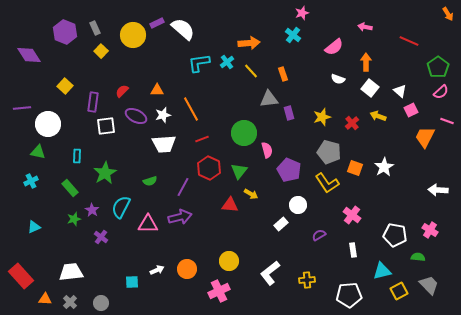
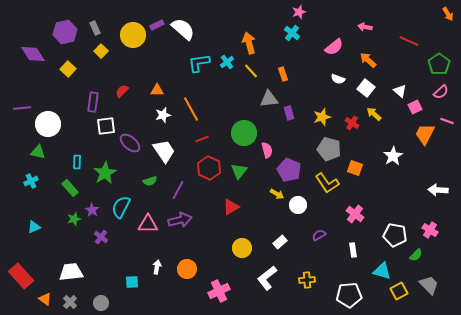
pink star at (302, 13): moved 3 px left, 1 px up
purple rectangle at (157, 23): moved 2 px down
purple hexagon at (65, 32): rotated 25 degrees clockwise
cyan cross at (293, 35): moved 1 px left, 2 px up
orange arrow at (249, 43): rotated 100 degrees counterclockwise
purple diamond at (29, 55): moved 4 px right, 1 px up
orange arrow at (366, 62): moved 2 px right, 2 px up; rotated 48 degrees counterclockwise
green pentagon at (438, 67): moved 1 px right, 3 px up
yellow square at (65, 86): moved 3 px right, 17 px up
white square at (370, 88): moved 4 px left
pink square at (411, 110): moved 4 px right, 3 px up
purple ellipse at (136, 116): moved 6 px left, 27 px down; rotated 15 degrees clockwise
yellow arrow at (378, 116): moved 4 px left, 2 px up; rotated 21 degrees clockwise
red cross at (352, 123): rotated 16 degrees counterclockwise
orange trapezoid at (425, 137): moved 3 px up
white trapezoid at (164, 144): moved 7 px down; rotated 120 degrees counterclockwise
gray pentagon at (329, 152): moved 3 px up
cyan rectangle at (77, 156): moved 6 px down
white star at (384, 167): moved 9 px right, 11 px up
purple line at (183, 187): moved 5 px left, 3 px down
yellow arrow at (251, 194): moved 26 px right
red triangle at (230, 205): moved 1 px right, 2 px down; rotated 36 degrees counterclockwise
pink cross at (352, 215): moved 3 px right, 1 px up
purple arrow at (180, 217): moved 3 px down
white rectangle at (281, 224): moved 1 px left, 18 px down
green semicircle at (418, 257): moved 2 px left, 2 px up; rotated 128 degrees clockwise
yellow circle at (229, 261): moved 13 px right, 13 px up
white arrow at (157, 270): moved 3 px up; rotated 56 degrees counterclockwise
cyan triangle at (382, 271): rotated 30 degrees clockwise
white L-shape at (270, 273): moved 3 px left, 5 px down
orange triangle at (45, 299): rotated 32 degrees clockwise
